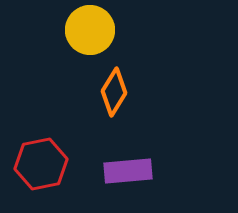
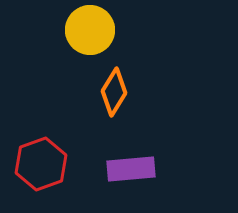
red hexagon: rotated 9 degrees counterclockwise
purple rectangle: moved 3 px right, 2 px up
